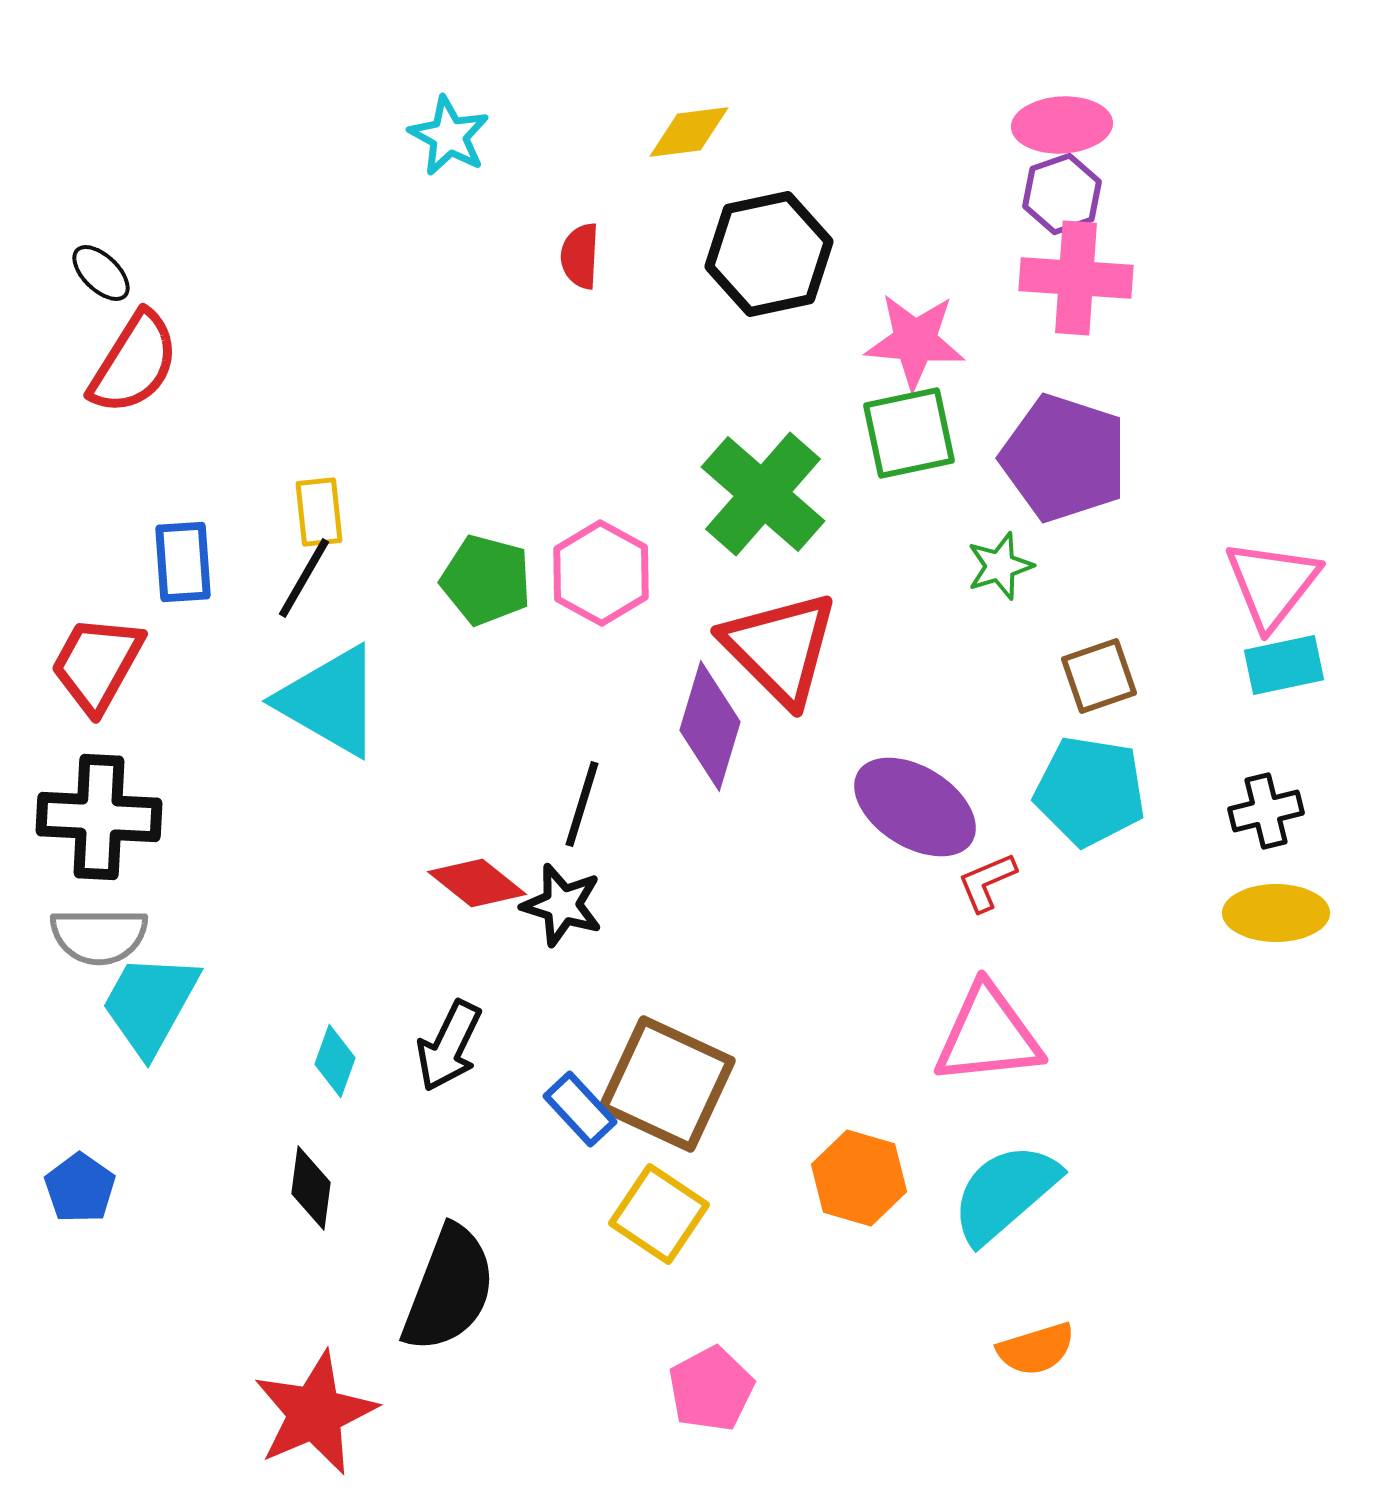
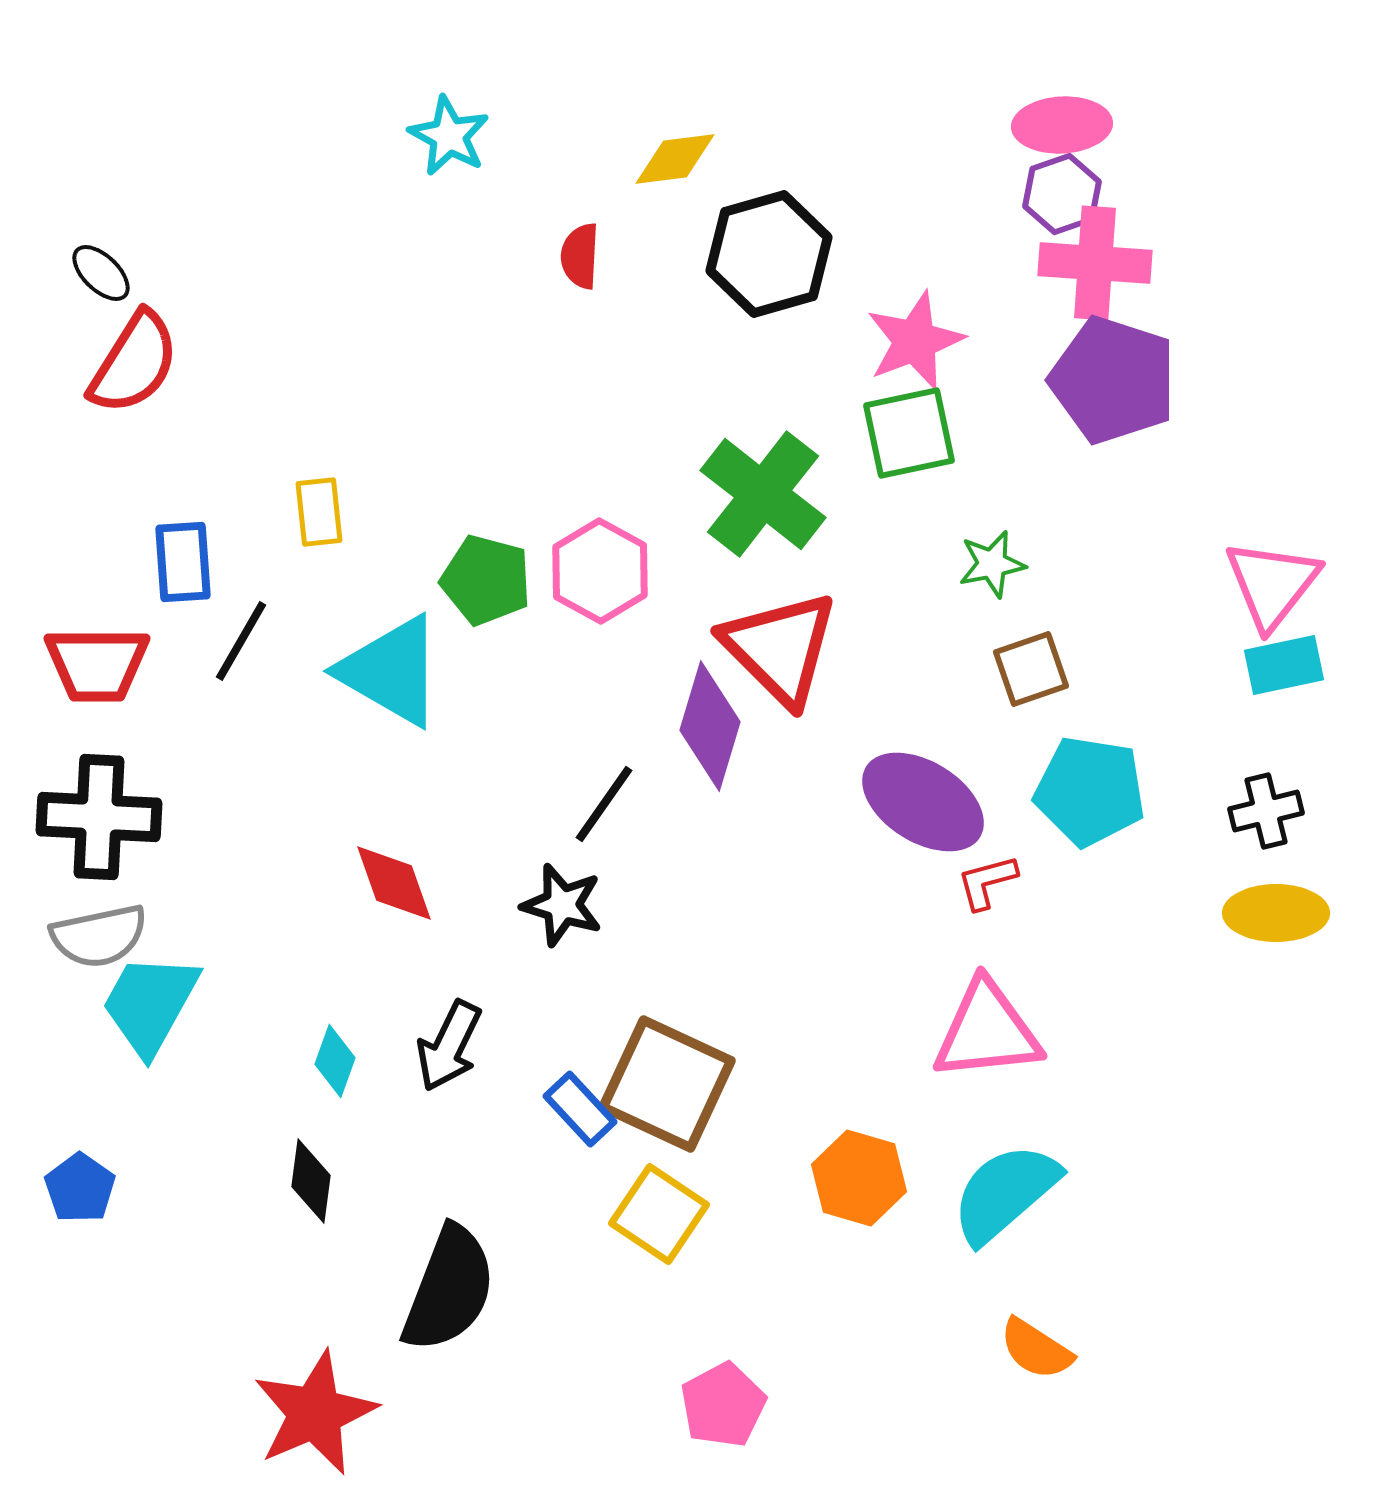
yellow diamond at (689, 132): moved 14 px left, 27 px down
black hexagon at (769, 254): rotated 4 degrees counterclockwise
pink cross at (1076, 278): moved 19 px right, 15 px up
pink star at (915, 341): rotated 26 degrees counterclockwise
purple pentagon at (1064, 458): moved 49 px right, 78 px up
green cross at (763, 494): rotated 3 degrees counterclockwise
green star at (1000, 566): moved 8 px left, 2 px up; rotated 6 degrees clockwise
pink hexagon at (601, 573): moved 1 px left, 2 px up
black line at (304, 578): moved 63 px left, 63 px down
red trapezoid at (97, 664): rotated 119 degrees counterclockwise
brown square at (1099, 676): moved 68 px left, 7 px up
cyan triangle at (330, 701): moved 61 px right, 30 px up
black line at (582, 804): moved 22 px right; rotated 18 degrees clockwise
purple ellipse at (915, 807): moved 8 px right, 5 px up
red L-shape at (987, 882): rotated 8 degrees clockwise
red diamond at (477, 883): moved 83 px left; rotated 32 degrees clockwise
gray semicircle at (99, 936): rotated 12 degrees counterclockwise
pink triangle at (988, 1035): moved 1 px left, 4 px up
black diamond at (311, 1188): moved 7 px up
orange semicircle at (1036, 1349): rotated 50 degrees clockwise
pink pentagon at (711, 1389): moved 12 px right, 16 px down
